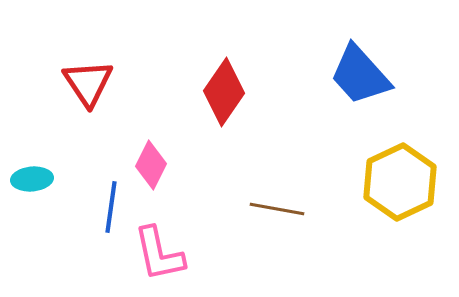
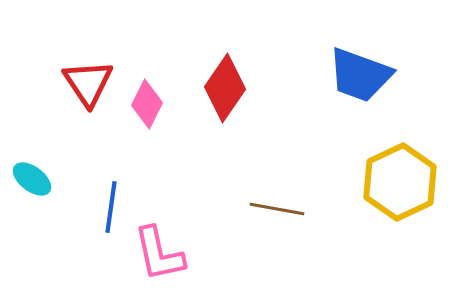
blue trapezoid: rotated 28 degrees counterclockwise
red diamond: moved 1 px right, 4 px up
pink diamond: moved 4 px left, 61 px up
cyan ellipse: rotated 42 degrees clockwise
